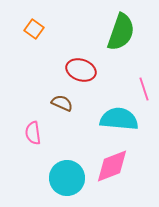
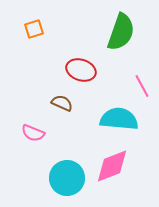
orange square: rotated 36 degrees clockwise
pink line: moved 2 px left, 3 px up; rotated 10 degrees counterclockwise
pink semicircle: rotated 60 degrees counterclockwise
